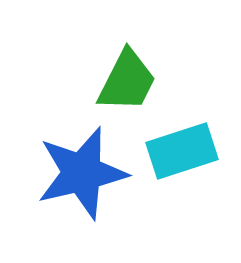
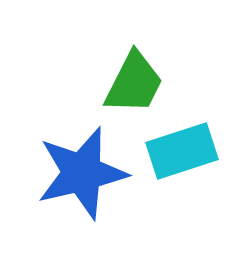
green trapezoid: moved 7 px right, 2 px down
